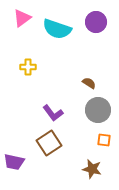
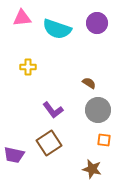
pink triangle: rotated 30 degrees clockwise
purple circle: moved 1 px right, 1 px down
purple L-shape: moved 3 px up
purple trapezoid: moved 7 px up
